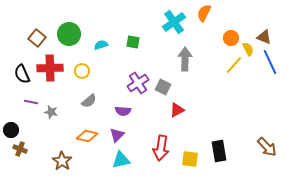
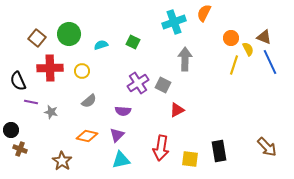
cyan cross: rotated 15 degrees clockwise
green square: rotated 16 degrees clockwise
yellow line: rotated 24 degrees counterclockwise
black semicircle: moved 4 px left, 7 px down
gray square: moved 2 px up
